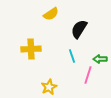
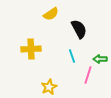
black semicircle: rotated 120 degrees clockwise
